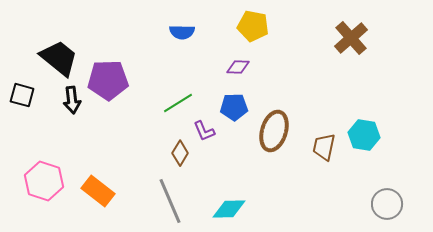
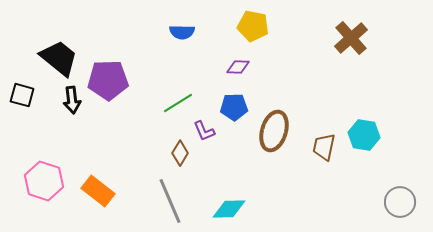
gray circle: moved 13 px right, 2 px up
